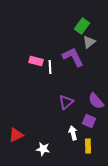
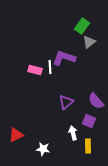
purple L-shape: moved 9 px left, 1 px down; rotated 45 degrees counterclockwise
pink rectangle: moved 1 px left, 9 px down
